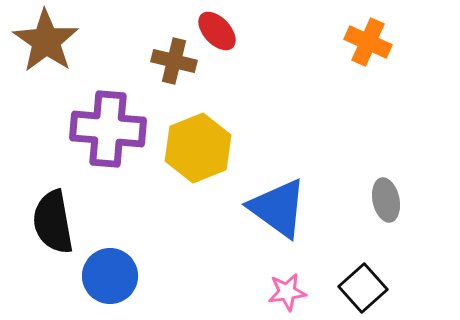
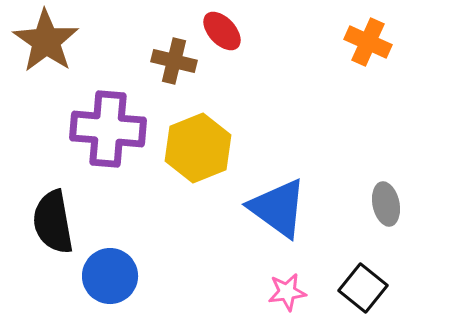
red ellipse: moved 5 px right
gray ellipse: moved 4 px down
black square: rotated 9 degrees counterclockwise
